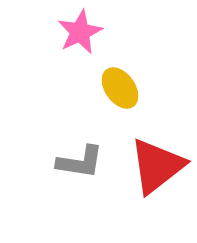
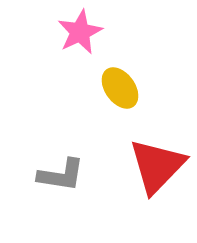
gray L-shape: moved 19 px left, 13 px down
red triangle: rotated 8 degrees counterclockwise
